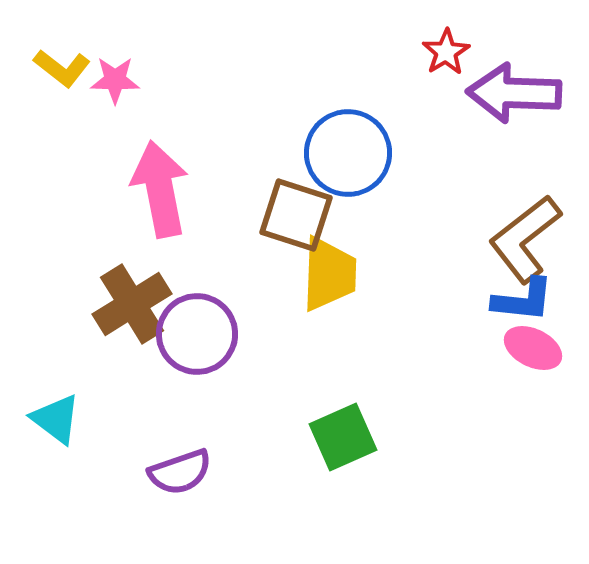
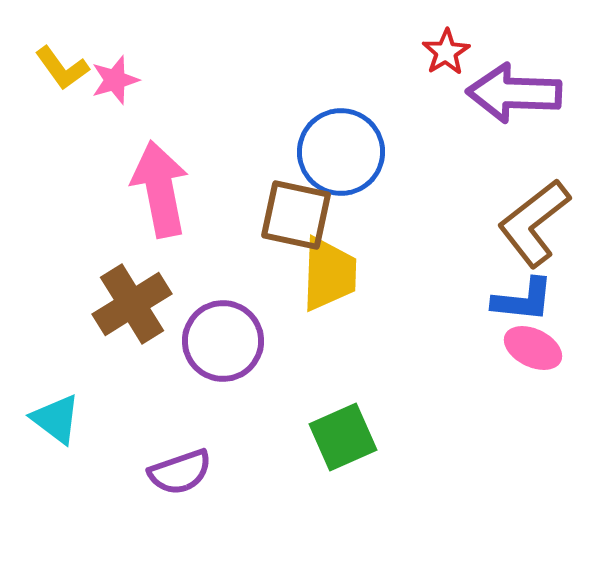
yellow L-shape: rotated 16 degrees clockwise
pink star: rotated 18 degrees counterclockwise
blue circle: moved 7 px left, 1 px up
brown square: rotated 6 degrees counterclockwise
brown L-shape: moved 9 px right, 16 px up
purple circle: moved 26 px right, 7 px down
